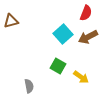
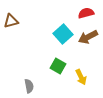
red semicircle: rotated 126 degrees counterclockwise
yellow arrow: rotated 28 degrees clockwise
